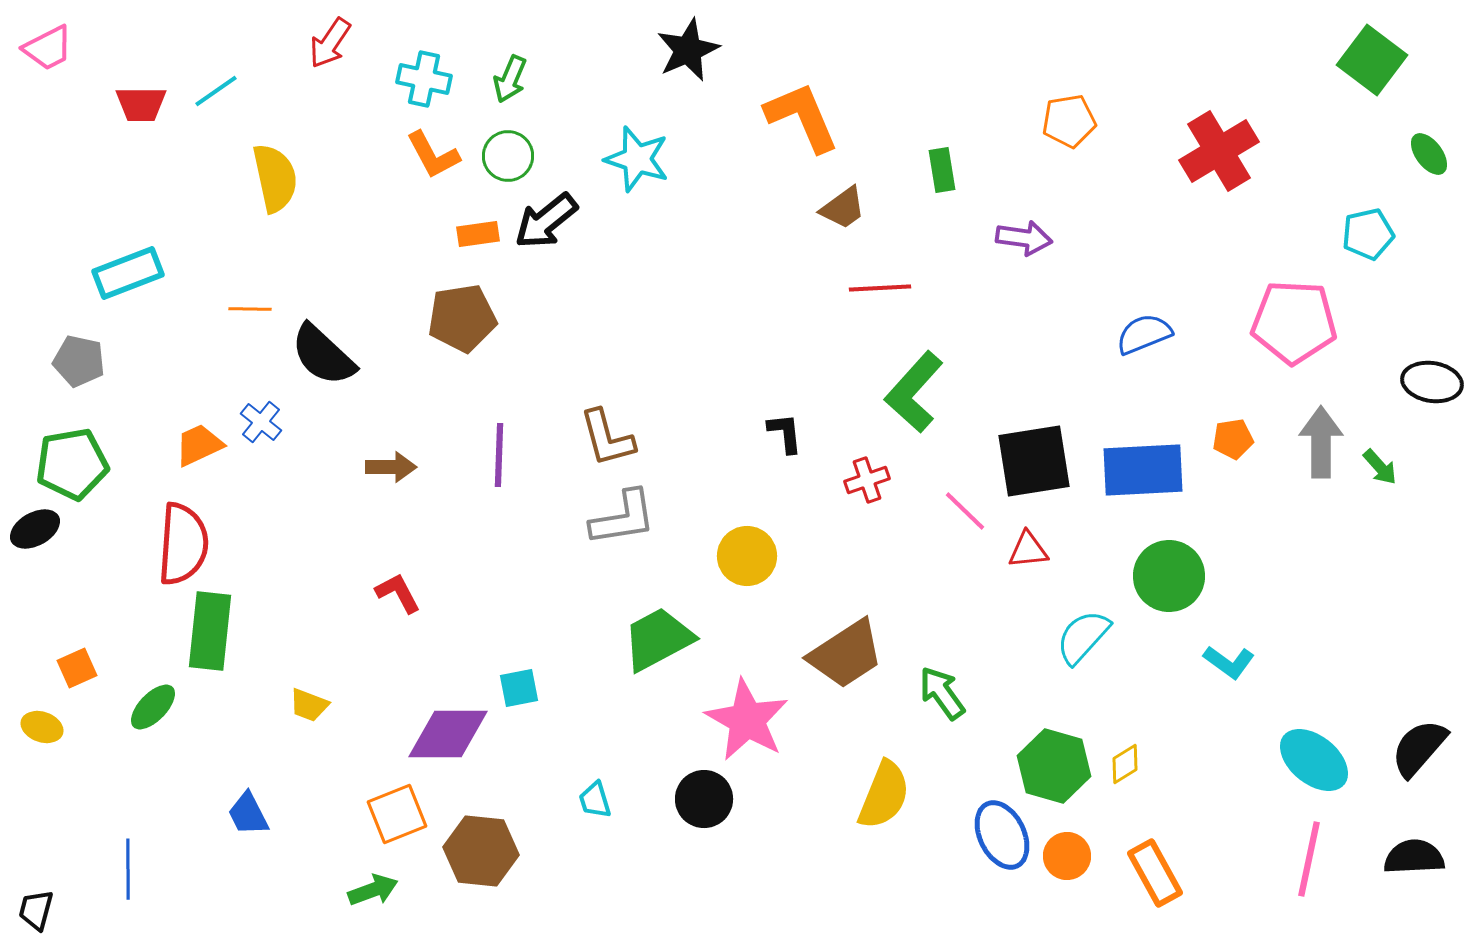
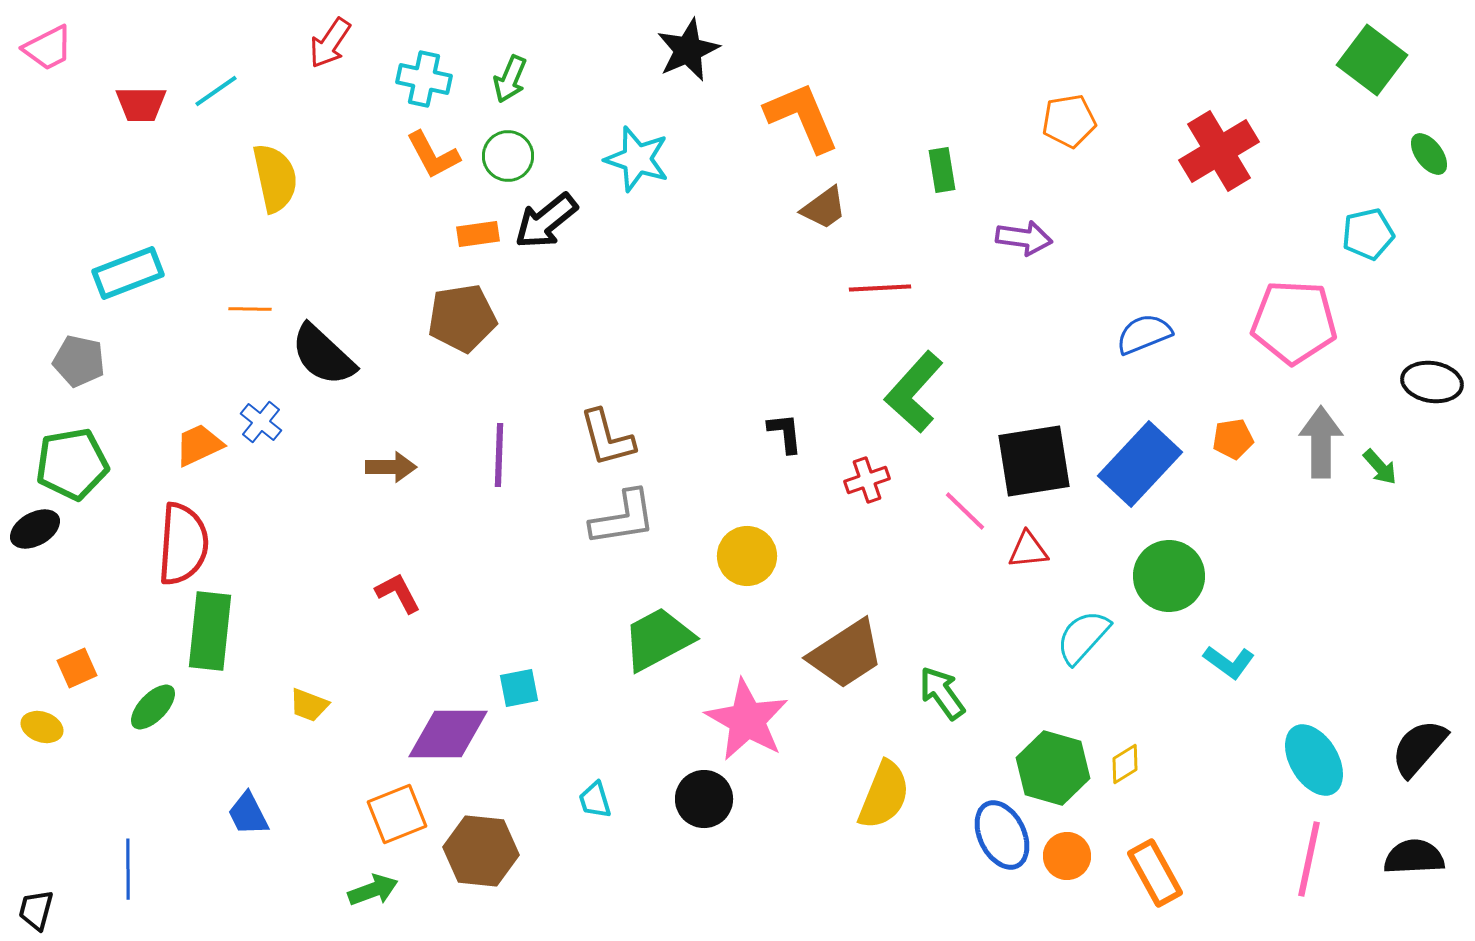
brown trapezoid at (843, 208): moved 19 px left
blue rectangle at (1143, 470): moved 3 px left, 6 px up; rotated 44 degrees counterclockwise
cyan ellipse at (1314, 760): rotated 20 degrees clockwise
green hexagon at (1054, 766): moved 1 px left, 2 px down
